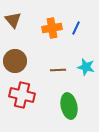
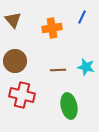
blue line: moved 6 px right, 11 px up
